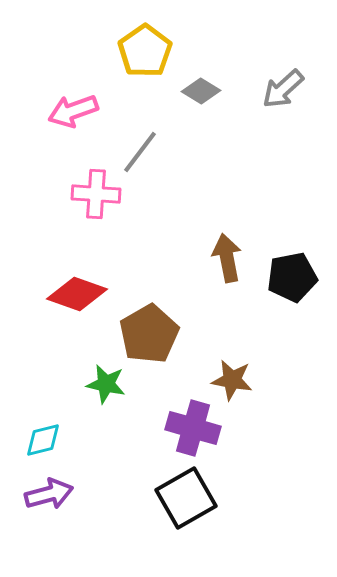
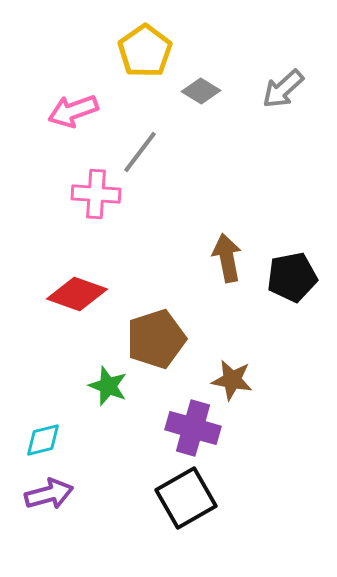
brown pentagon: moved 7 px right, 5 px down; rotated 12 degrees clockwise
green star: moved 2 px right, 2 px down; rotated 9 degrees clockwise
